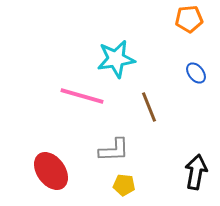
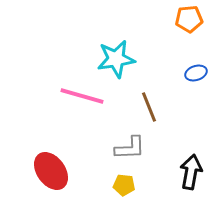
blue ellipse: rotated 70 degrees counterclockwise
gray L-shape: moved 16 px right, 2 px up
black arrow: moved 5 px left
